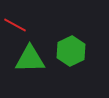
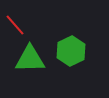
red line: rotated 20 degrees clockwise
